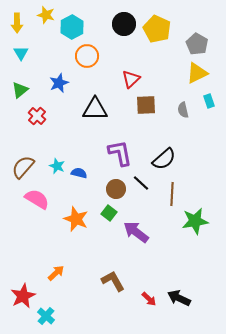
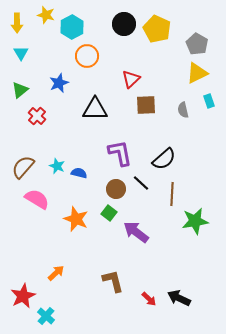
brown L-shape: rotated 15 degrees clockwise
